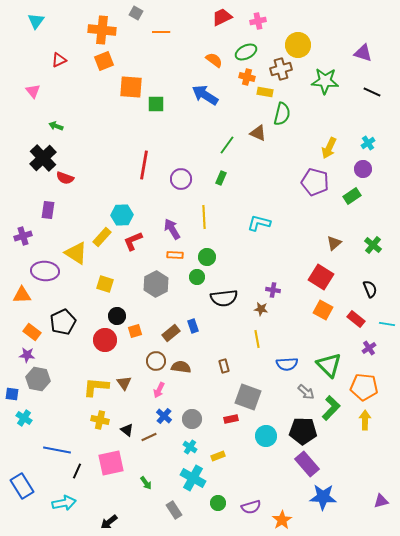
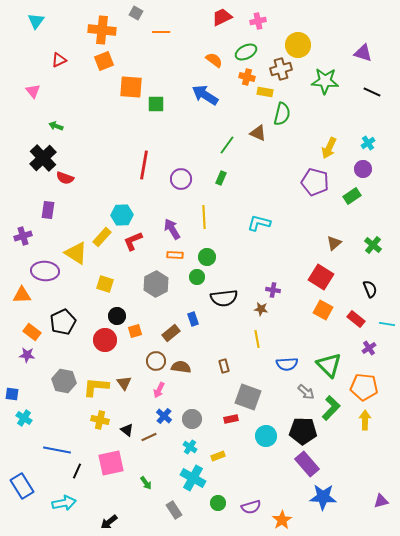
blue rectangle at (193, 326): moved 7 px up
gray hexagon at (38, 379): moved 26 px right, 2 px down
